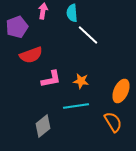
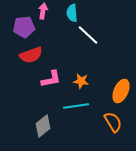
purple pentagon: moved 7 px right; rotated 15 degrees clockwise
